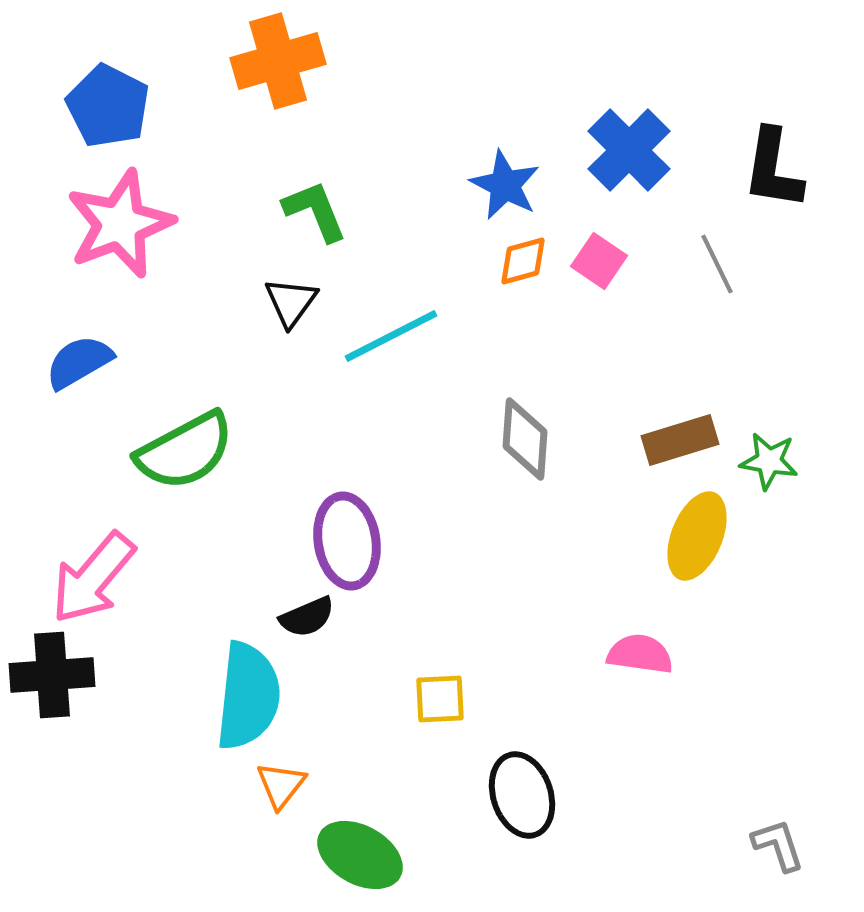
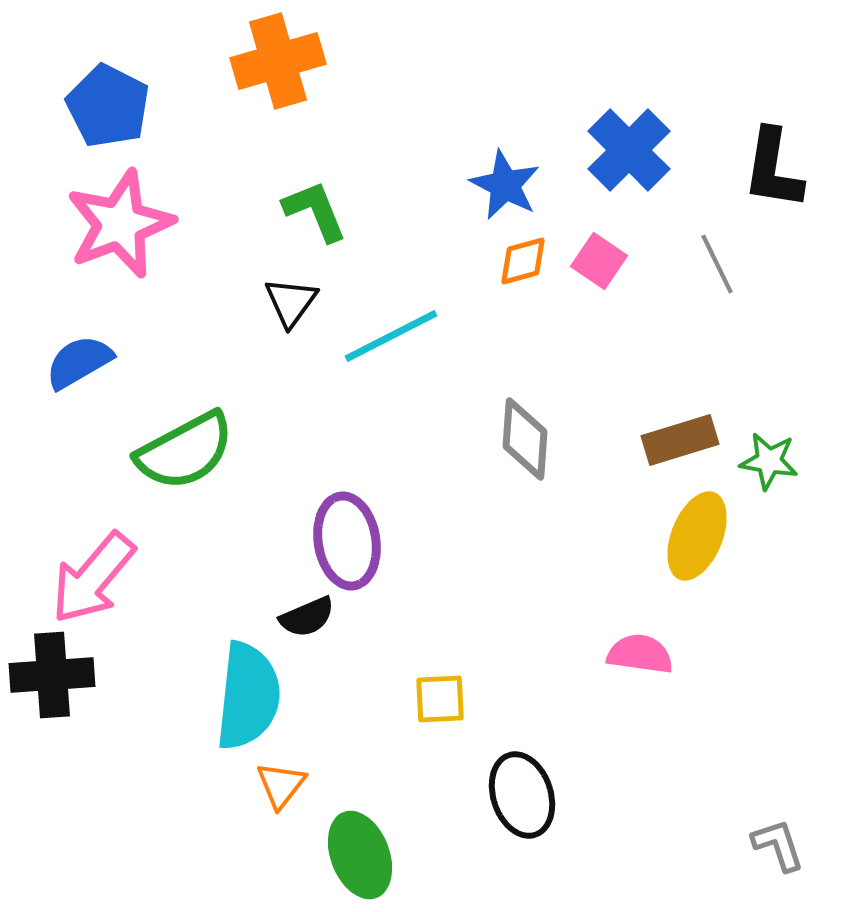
green ellipse: rotated 40 degrees clockwise
